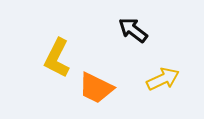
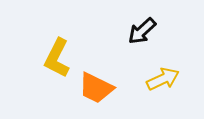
black arrow: moved 9 px right, 1 px down; rotated 80 degrees counterclockwise
